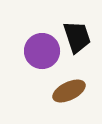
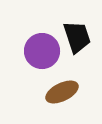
brown ellipse: moved 7 px left, 1 px down
